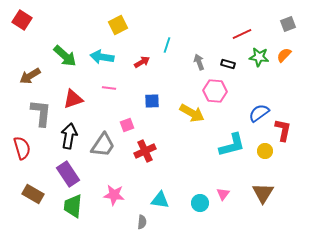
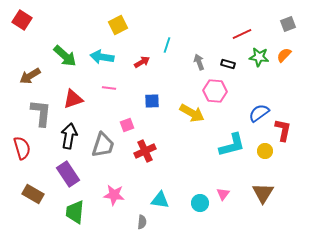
gray trapezoid: rotated 16 degrees counterclockwise
green trapezoid: moved 2 px right, 6 px down
